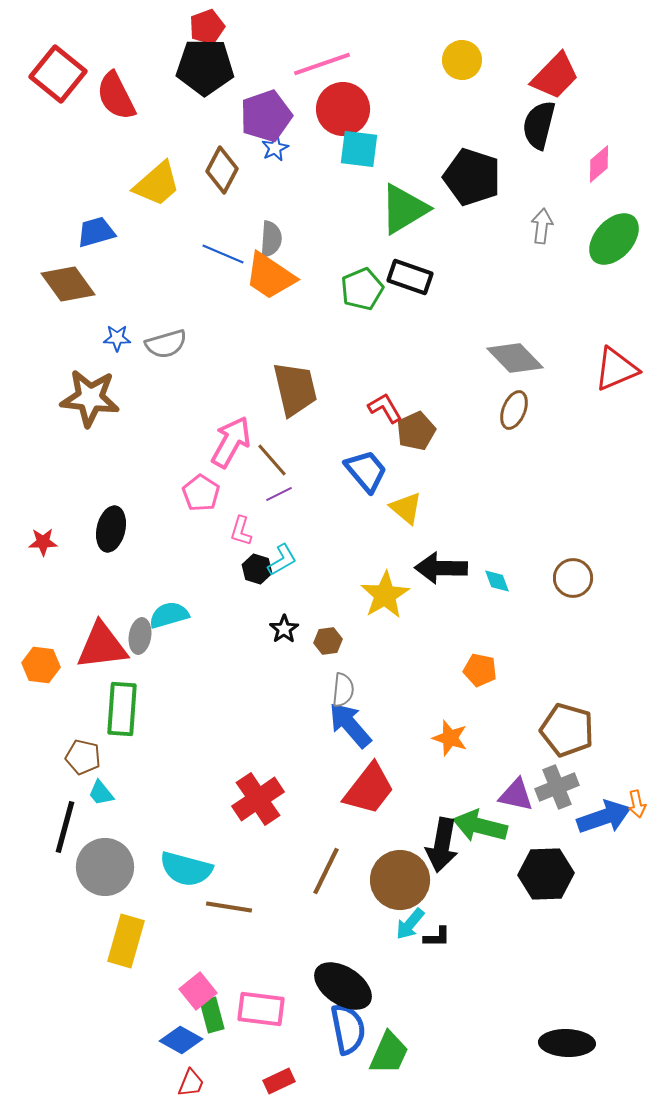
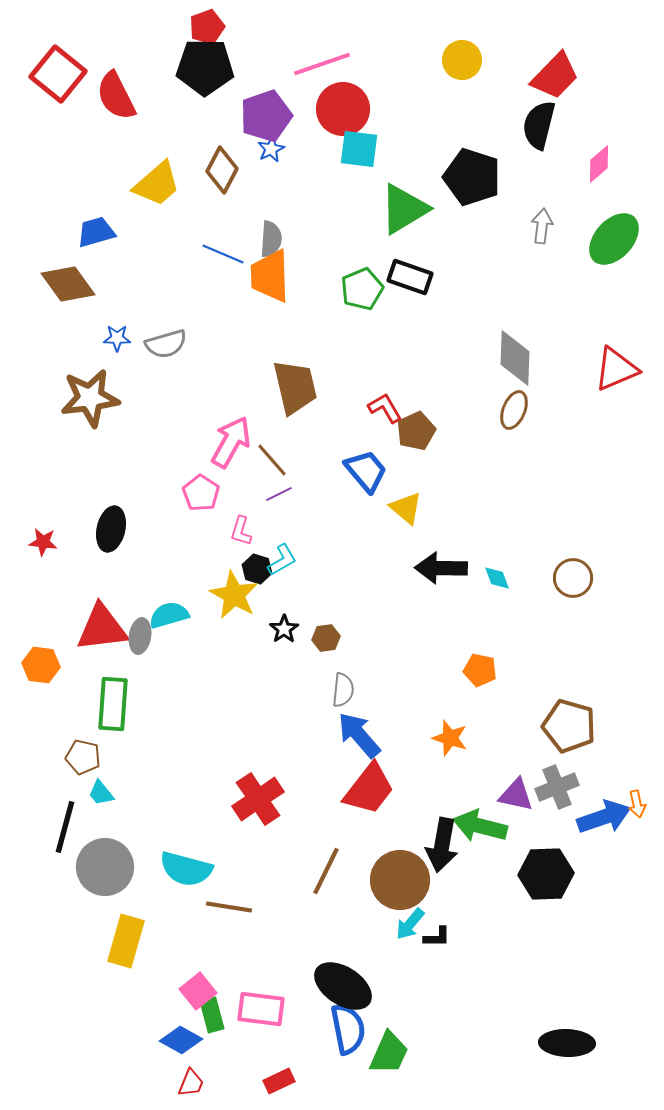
blue star at (275, 148): moved 4 px left, 1 px down
orange trapezoid at (270, 276): rotated 54 degrees clockwise
gray diamond at (515, 358): rotated 46 degrees clockwise
brown trapezoid at (295, 389): moved 2 px up
brown star at (90, 398): rotated 14 degrees counterclockwise
red star at (43, 542): rotated 8 degrees clockwise
cyan diamond at (497, 581): moved 3 px up
yellow star at (385, 595): moved 151 px left; rotated 12 degrees counterclockwise
brown hexagon at (328, 641): moved 2 px left, 3 px up
red triangle at (102, 646): moved 18 px up
green rectangle at (122, 709): moved 9 px left, 5 px up
blue arrow at (350, 725): moved 9 px right, 10 px down
brown pentagon at (567, 730): moved 2 px right, 4 px up
